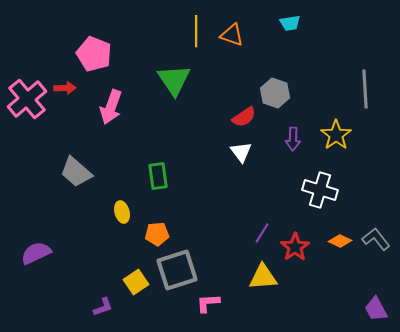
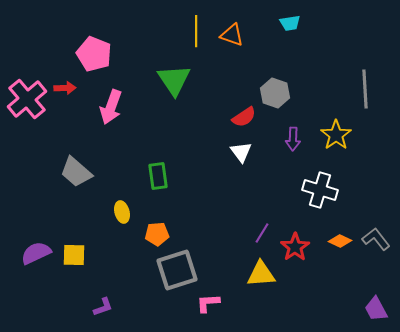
yellow triangle: moved 2 px left, 3 px up
yellow square: moved 62 px left, 27 px up; rotated 35 degrees clockwise
